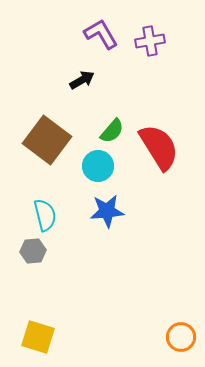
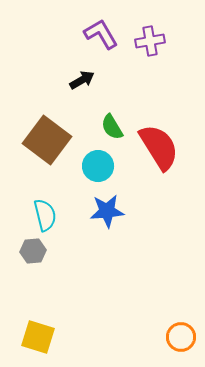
green semicircle: moved 4 px up; rotated 108 degrees clockwise
